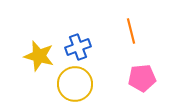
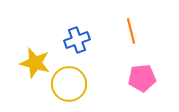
blue cross: moved 1 px left, 7 px up
yellow star: moved 4 px left, 7 px down
yellow circle: moved 6 px left
